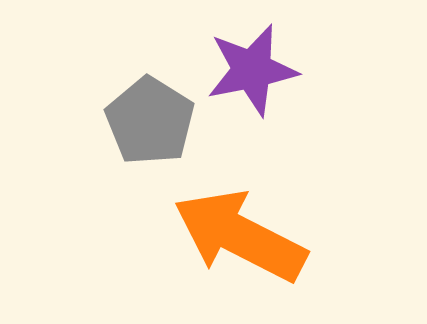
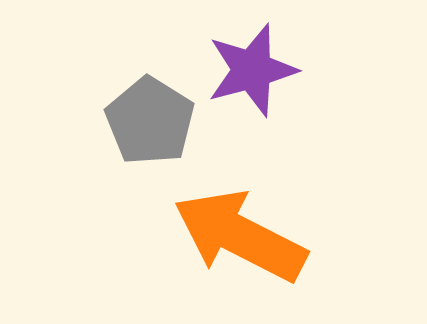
purple star: rotated 4 degrees counterclockwise
